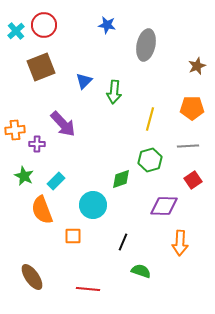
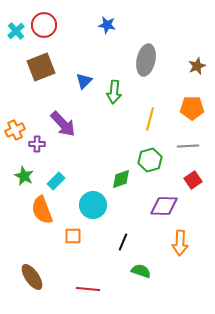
gray ellipse: moved 15 px down
orange cross: rotated 18 degrees counterclockwise
